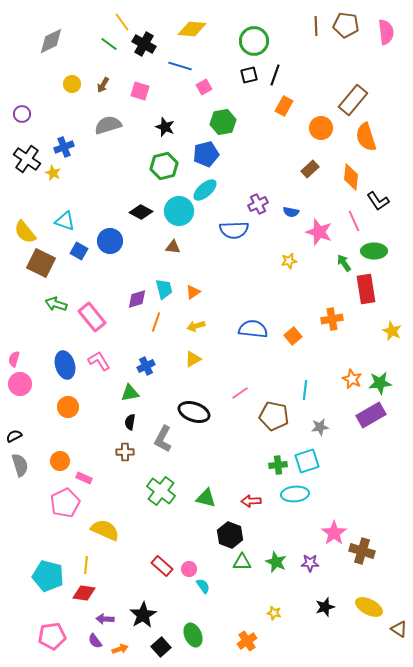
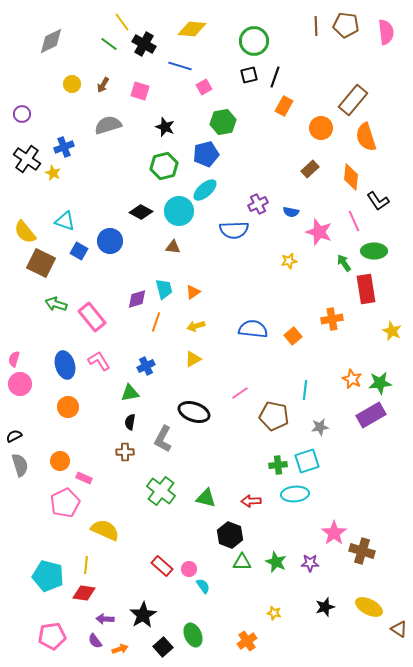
black line at (275, 75): moved 2 px down
black square at (161, 647): moved 2 px right
